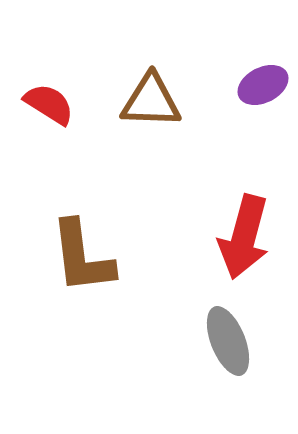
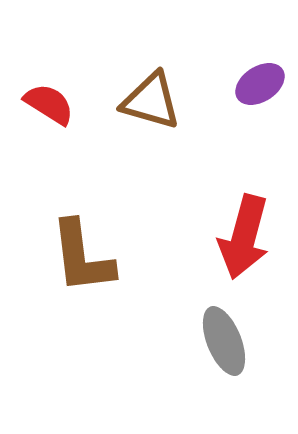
purple ellipse: moved 3 px left, 1 px up; rotated 6 degrees counterclockwise
brown triangle: rotated 14 degrees clockwise
gray ellipse: moved 4 px left
